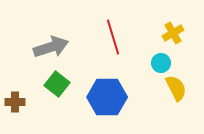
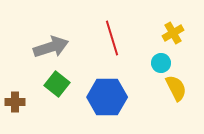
red line: moved 1 px left, 1 px down
